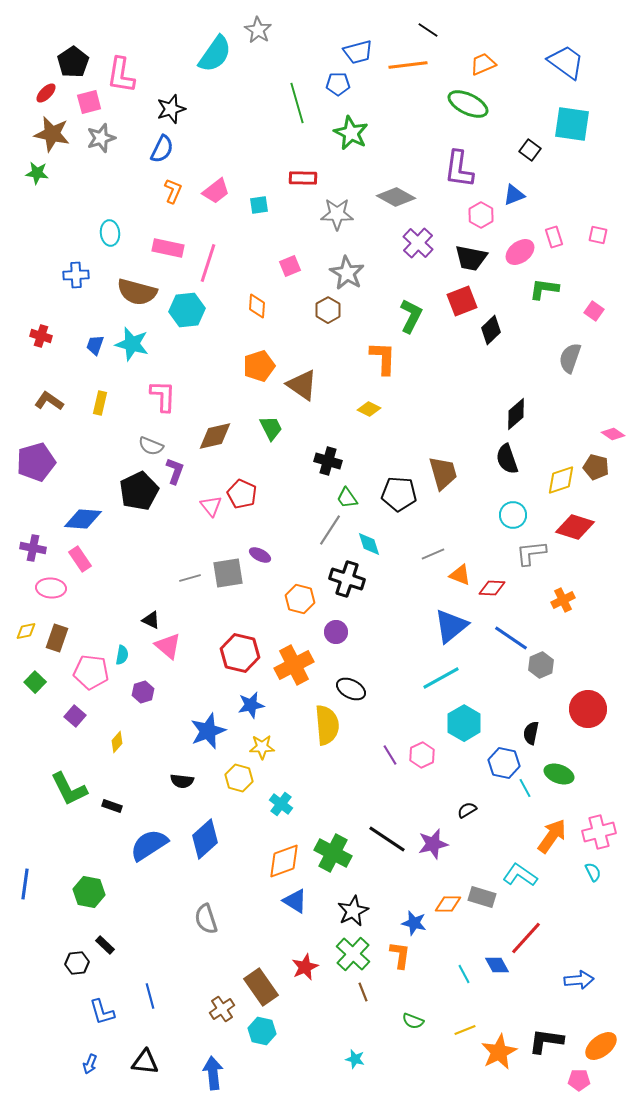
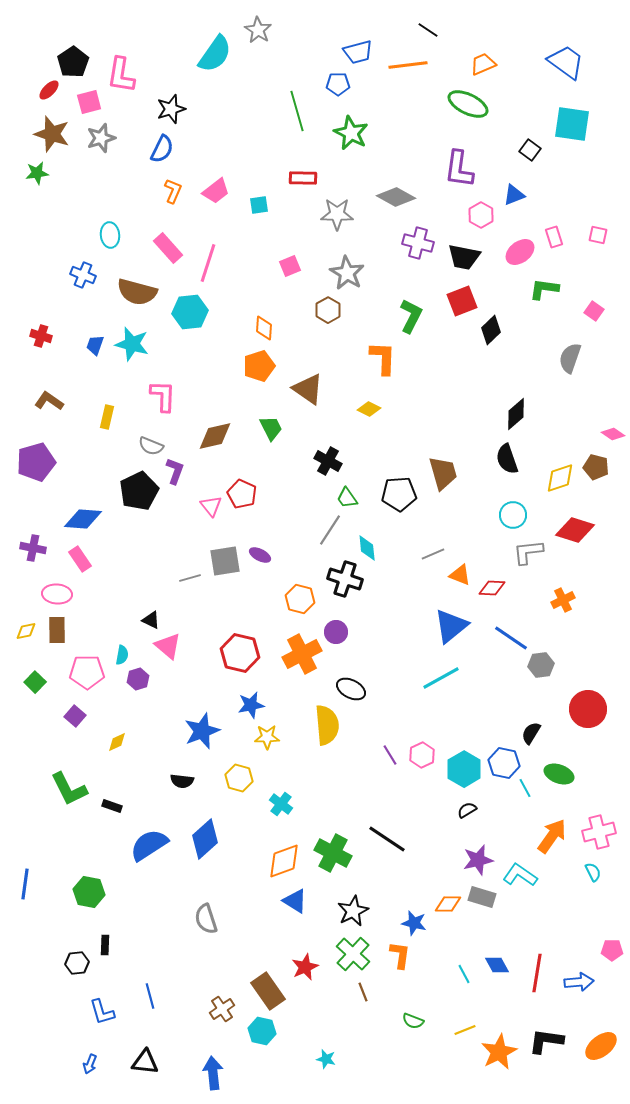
red ellipse at (46, 93): moved 3 px right, 3 px up
green line at (297, 103): moved 8 px down
brown star at (52, 134): rotated 6 degrees clockwise
green star at (37, 173): rotated 15 degrees counterclockwise
cyan ellipse at (110, 233): moved 2 px down
purple cross at (418, 243): rotated 28 degrees counterclockwise
pink rectangle at (168, 248): rotated 36 degrees clockwise
black trapezoid at (471, 258): moved 7 px left, 1 px up
blue cross at (76, 275): moved 7 px right; rotated 25 degrees clockwise
orange diamond at (257, 306): moved 7 px right, 22 px down
cyan hexagon at (187, 310): moved 3 px right, 2 px down
brown triangle at (302, 385): moved 6 px right, 4 px down
yellow rectangle at (100, 403): moved 7 px right, 14 px down
black cross at (328, 461): rotated 12 degrees clockwise
yellow diamond at (561, 480): moved 1 px left, 2 px up
black pentagon at (399, 494): rotated 8 degrees counterclockwise
red diamond at (575, 527): moved 3 px down
cyan diamond at (369, 544): moved 2 px left, 4 px down; rotated 12 degrees clockwise
gray L-shape at (531, 553): moved 3 px left, 1 px up
gray square at (228, 573): moved 3 px left, 12 px up
black cross at (347, 579): moved 2 px left
pink ellipse at (51, 588): moved 6 px right, 6 px down
brown rectangle at (57, 638): moved 8 px up; rotated 20 degrees counterclockwise
orange cross at (294, 665): moved 8 px right, 11 px up
gray hexagon at (541, 665): rotated 15 degrees clockwise
pink pentagon at (91, 672): moved 4 px left; rotated 8 degrees counterclockwise
purple hexagon at (143, 692): moved 5 px left, 13 px up
cyan hexagon at (464, 723): moved 46 px down
blue star at (208, 731): moved 6 px left
black semicircle at (531, 733): rotated 20 degrees clockwise
yellow diamond at (117, 742): rotated 25 degrees clockwise
yellow star at (262, 747): moved 5 px right, 10 px up
purple star at (433, 844): moved 45 px right, 16 px down
red line at (526, 938): moved 11 px right, 35 px down; rotated 33 degrees counterclockwise
black rectangle at (105, 945): rotated 48 degrees clockwise
blue arrow at (579, 980): moved 2 px down
brown rectangle at (261, 987): moved 7 px right, 4 px down
cyan star at (355, 1059): moved 29 px left
pink pentagon at (579, 1080): moved 33 px right, 130 px up
